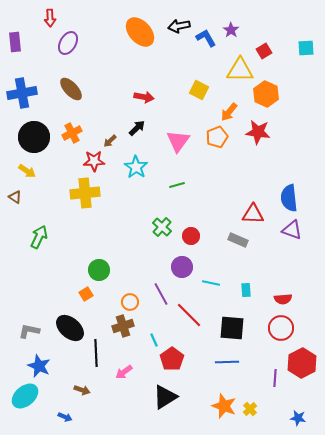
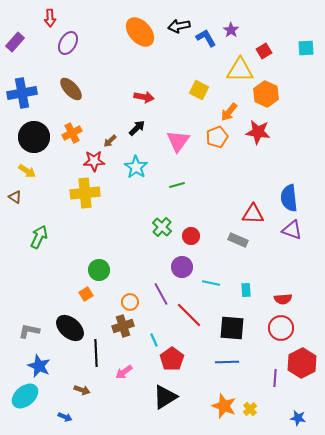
purple rectangle at (15, 42): rotated 48 degrees clockwise
